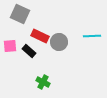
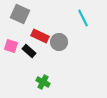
cyan line: moved 9 px left, 18 px up; rotated 66 degrees clockwise
pink square: moved 1 px right; rotated 24 degrees clockwise
